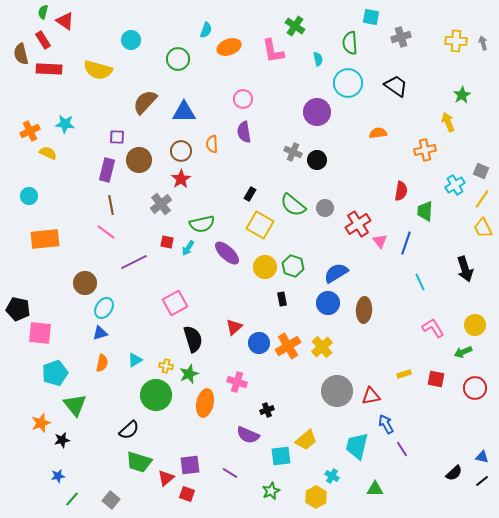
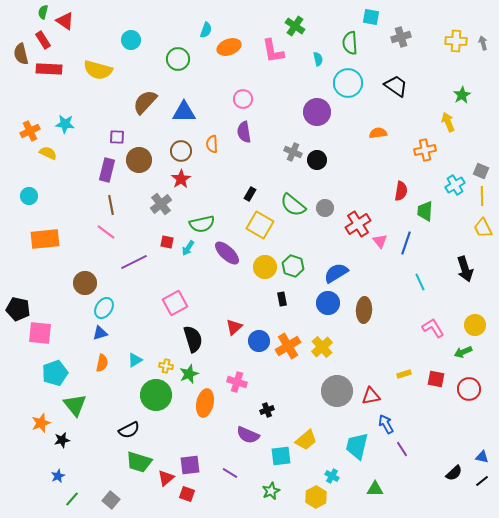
yellow line at (482, 199): moved 3 px up; rotated 36 degrees counterclockwise
blue circle at (259, 343): moved 2 px up
red circle at (475, 388): moved 6 px left, 1 px down
black semicircle at (129, 430): rotated 15 degrees clockwise
blue star at (58, 476): rotated 16 degrees counterclockwise
